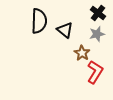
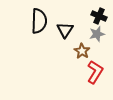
black cross: moved 1 px right, 3 px down; rotated 14 degrees counterclockwise
black triangle: rotated 24 degrees clockwise
brown star: moved 2 px up
